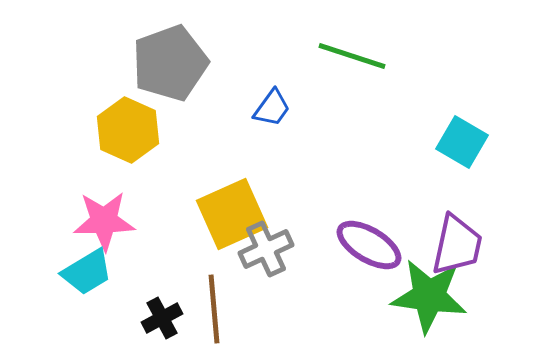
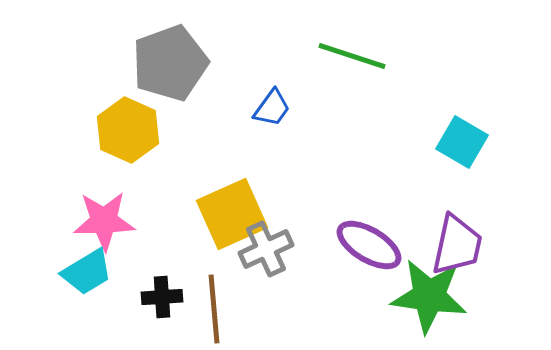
black cross: moved 21 px up; rotated 24 degrees clockwise
